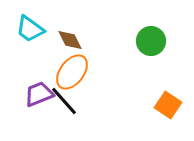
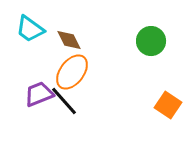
brown diamond: moved 1 px left
